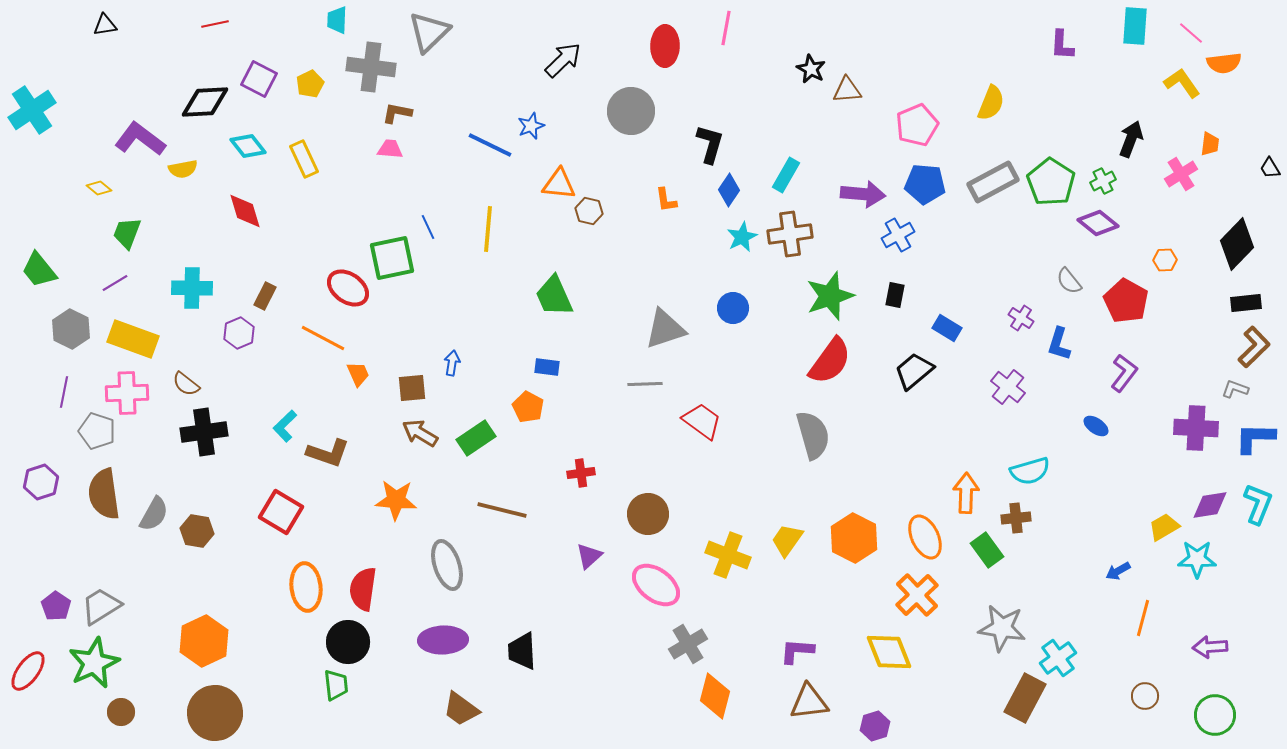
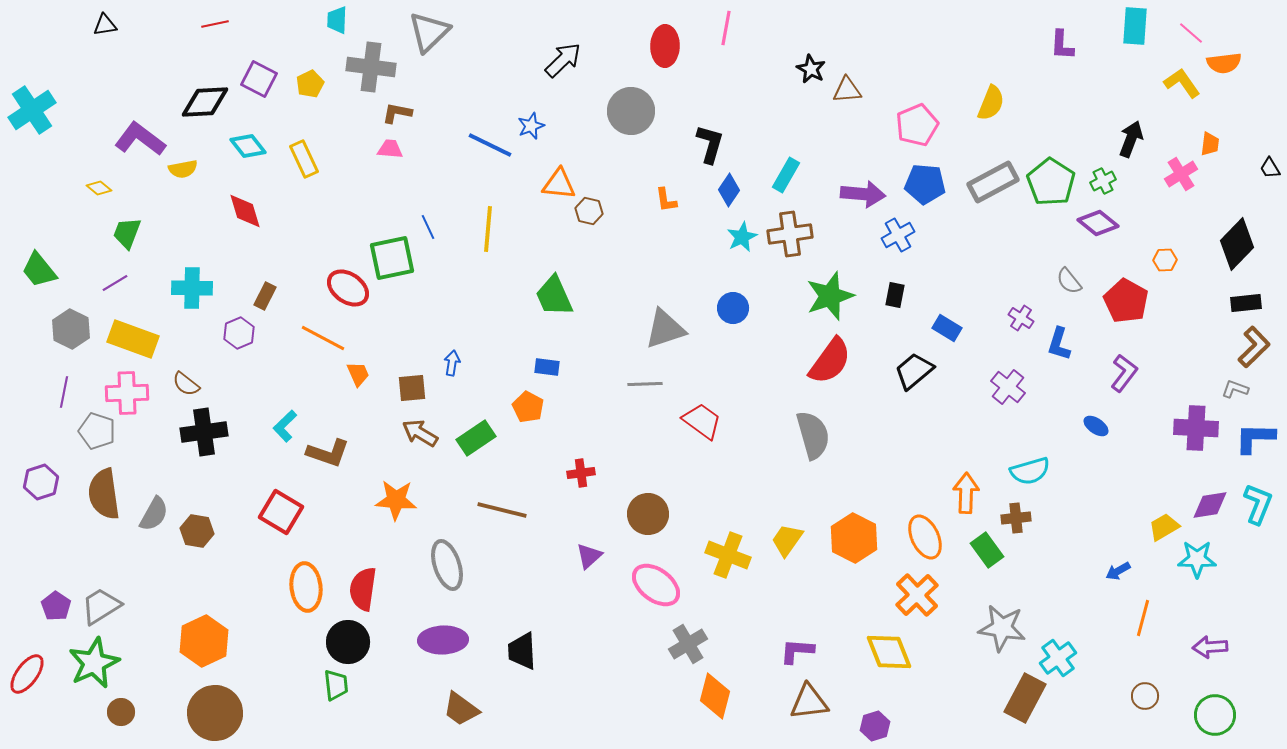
red ellipse at (28, 671): moved 1 px left, 3 px down
